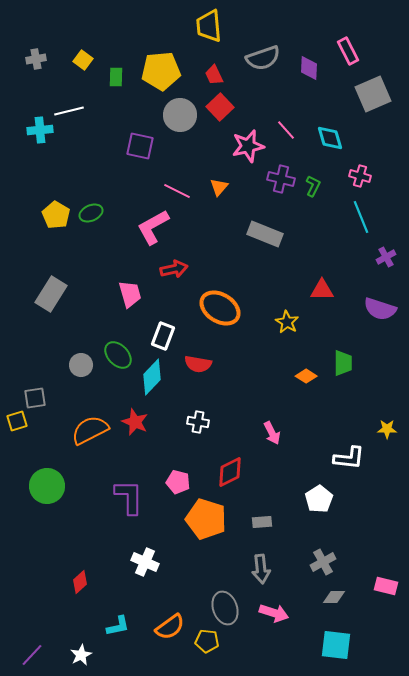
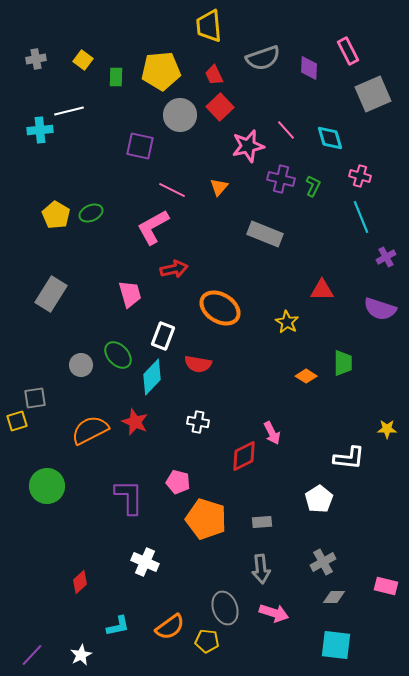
pink line at (177, 191): moved 5 px left, 1 px up
red diamond at (230, 472): moved 14 px right, 16 px up
